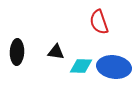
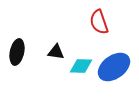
black ellipse: rotated 10 degrees clockwise
blue ellipse: rotated 44 degrees counterclockwise
